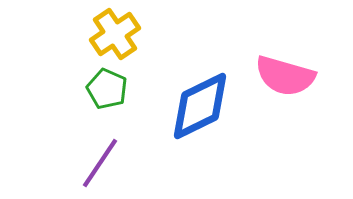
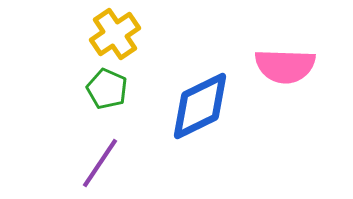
pink semicircle: moved 10 px up; rotated 14 degrees counterclockwise
